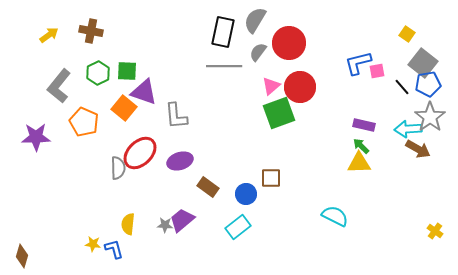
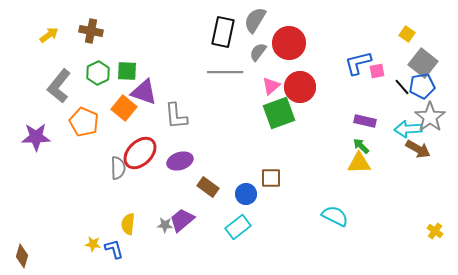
gray line at (224, 66): moved 1 px right, 6 px down
blue pentagon at (428, 84): moved 6 px left, 2 px down
purple rectangle at (364, 125): moved 1 px right, 4 px up
